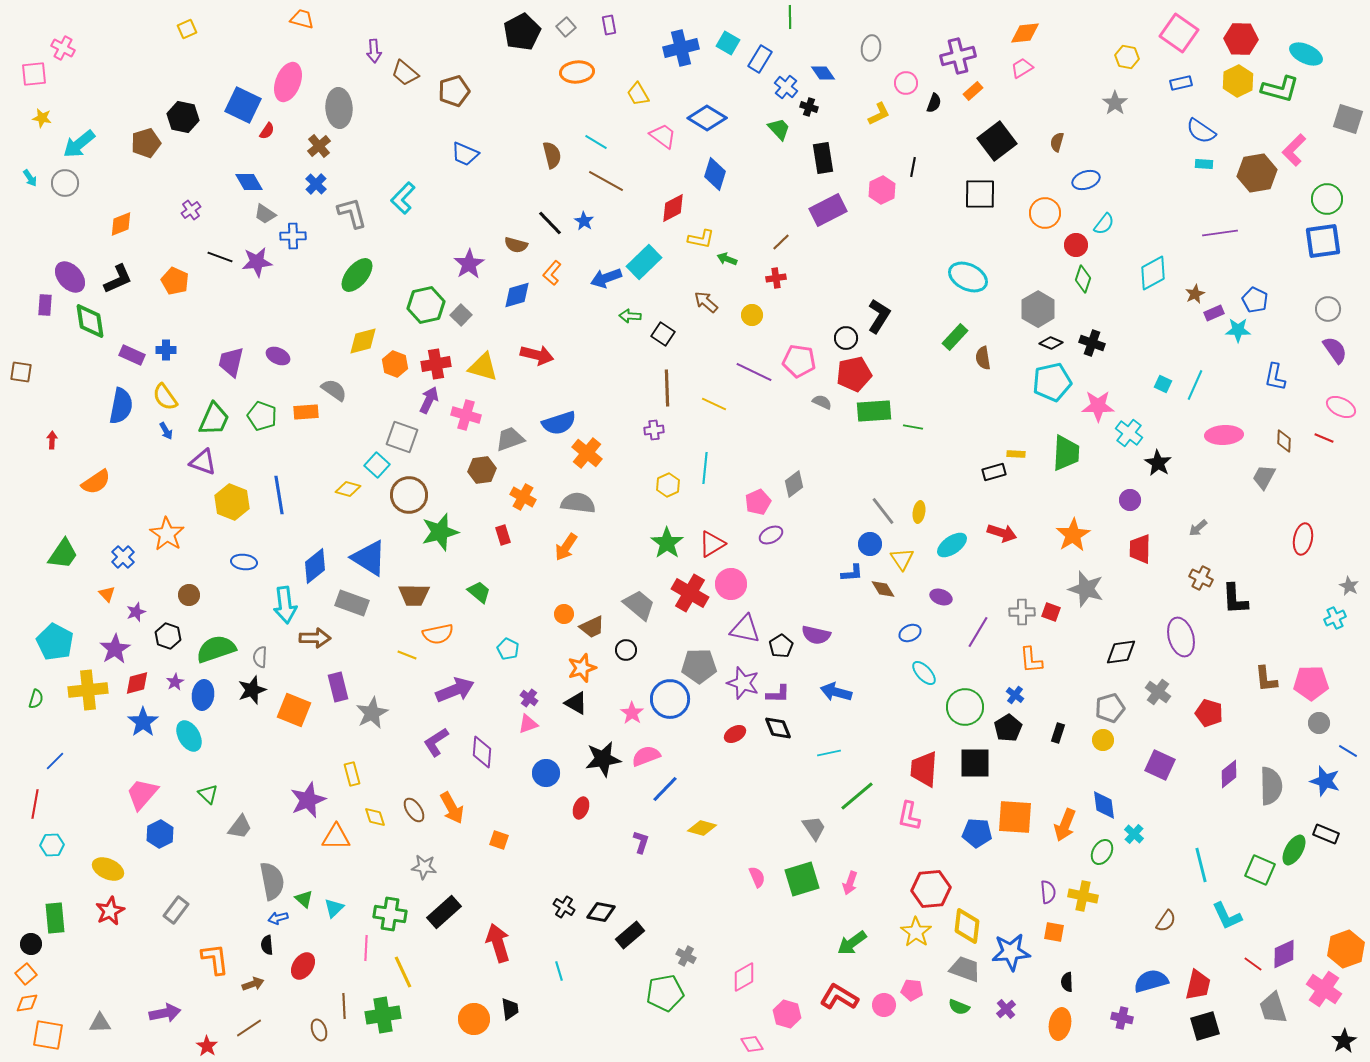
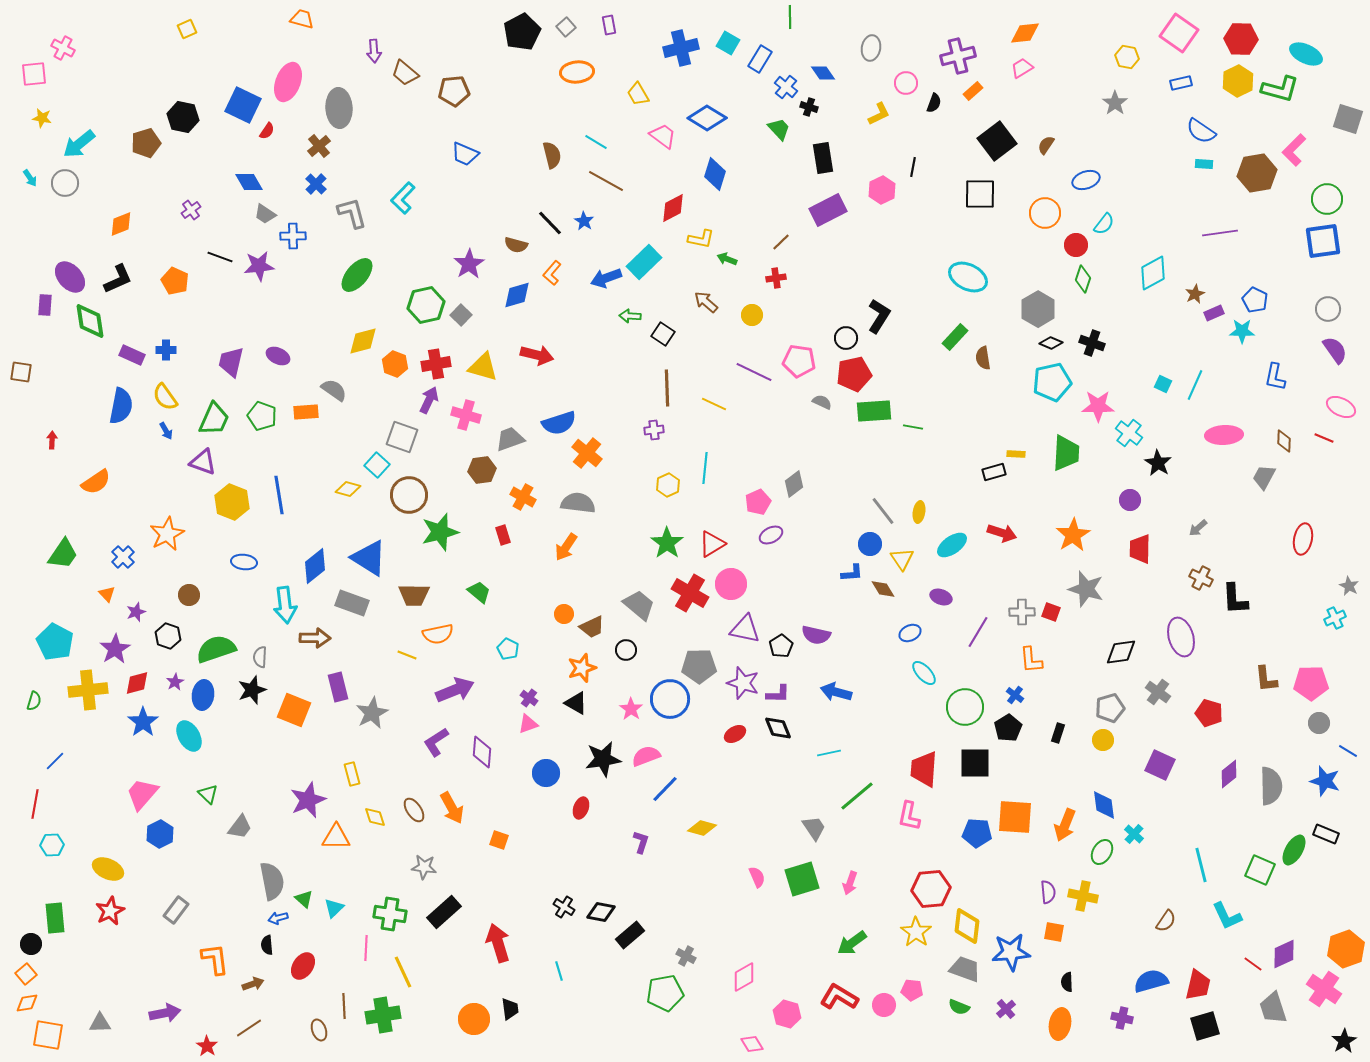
brown pentagon at (454, 91): rotated 12 degrees clockwise
brown semicircle at (1057, 142): moved 11 px left, 3 px down; rotated 18 degrees clockwise
purple star at (257, 262): moved 2 px right, 4 px down
cyan star at (1238, 330): moved 4 px right, 1 px down
orange star at (167, 534): rotated 12 degrees clockwise
green semicircle at (36, 699): moved 2 px left, 2 px down
pink star at (632, 713): moved 1 px left, 4 px up
